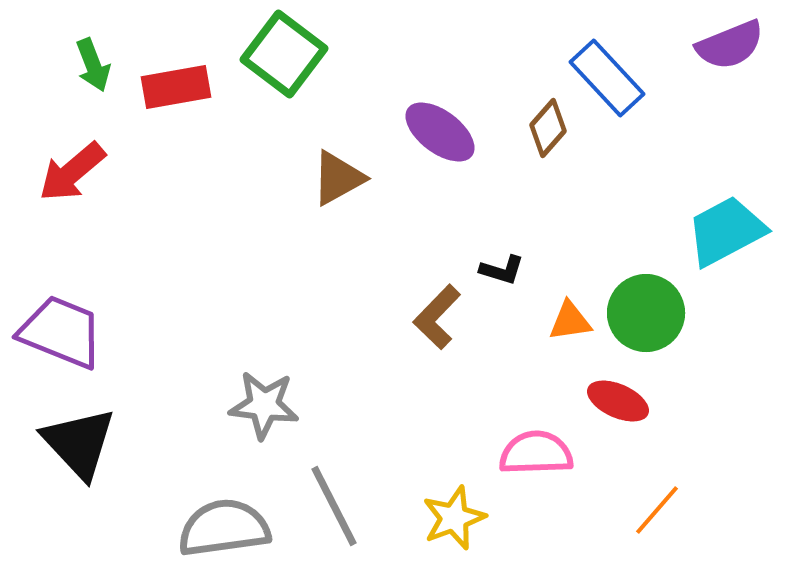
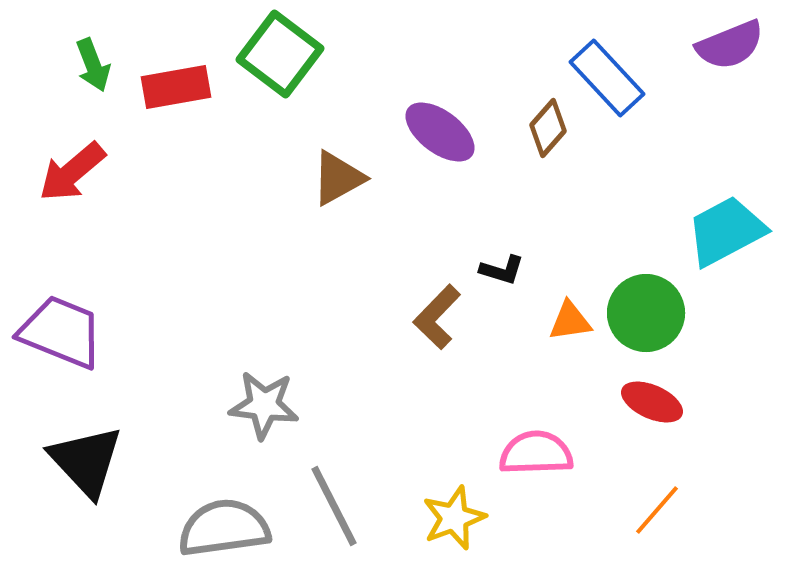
green square: moved 4 px left
red ellipse: moved 34 px right, 1 px down
black triangle: moved 7 px right, 18 px down
